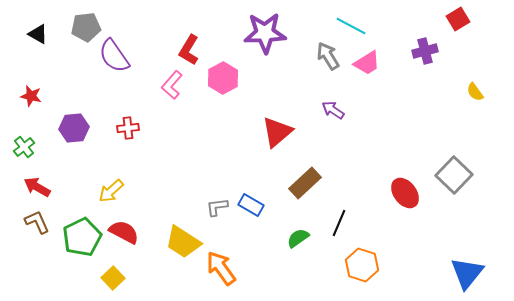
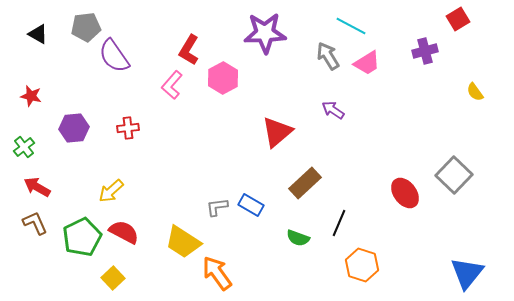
brown L-shape: moved 2 px left, 1 px down
green semicircle: rotated 125 degrees counterclockwise
orange arrow: moved 4 px left, 5 px down
